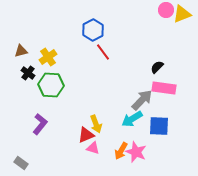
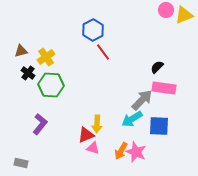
yellow triangle: moved 2 px right, 1 px down
yellow cross: moved 2 px left
yellow arrow: moved 1 px right; rotated 24 degrees clockwise
gray rectangle: rotated 24 degrees counterclockwise
